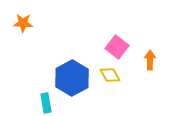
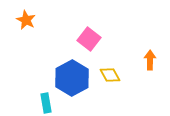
orange star: moved 3 px right, 3 px up; rotated 24 degrees clockwise
pink square: moved 28 px left, 8 px up
